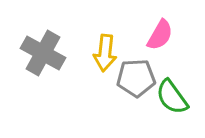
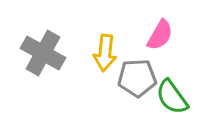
gray pentagon: moved 1 px right
